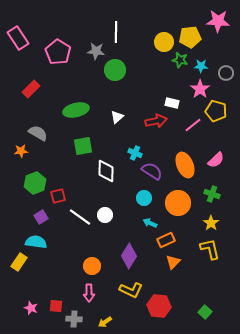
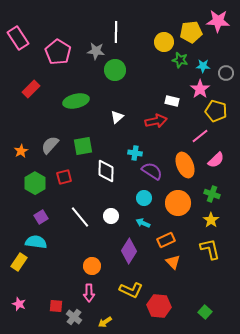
yellow pentagon at (190, 37): moved 1 px right, 5 px up
cyan star at (201, 66): moved 2 px right
white rectangle at (172, 103): moved 2 px up
green ellipse at (76, 110): moved 9 px up
pink line at (193, 125): moved 7 px right, 11 px down
gray semicircle at (38, 133): moved 12 px right, 12 px down; rotated 78 degrees counterclockwise
orange star at (21, 151): rotated 24 degrees counterclockwise
cyan cross at (135, 153): rotated 16 degrees counterclockwise
green hexagon at (35, 183): rotated 10 degrees counterclockwise
red square at (58, 196): moved 6 px right, 19 px up
white circle at (105, 215): moved 6 px right, 1 px down
white line at (80, 217): rotated 15 degrees clockwise
cyan arrow at (150, 223): moved 7 px left
yellow star at (211, 223): moved 3 px up
purple diamond at (129, 256): moved 5 px up
orange triangle at (173, 262): rotated 28 degrees counterclockwise
pink star at (31, 308): moved 12 px left, 4 px up
gray cross at (74, 319): moved 2 px up; rotated 35 degrees clockwise
